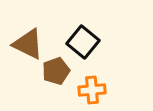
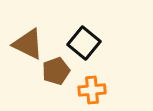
black square: moved 1 px right, 1 px down
